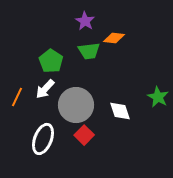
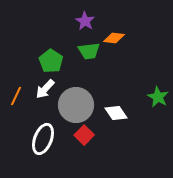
orange line: moved 1 px left, 1 px up
white diamond: moved 4 px left, 2 px down; rotated 15 degrees counterclockwise
